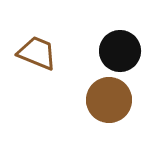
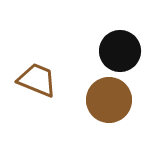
brown trapezoid: moved 27 px down
